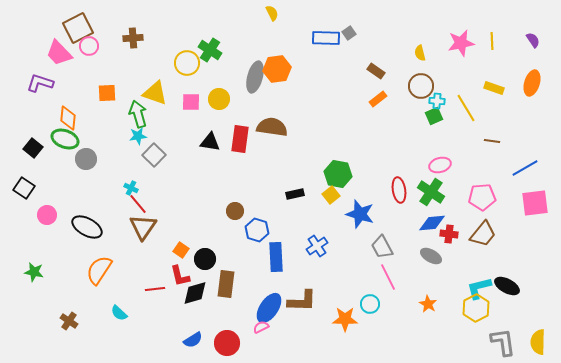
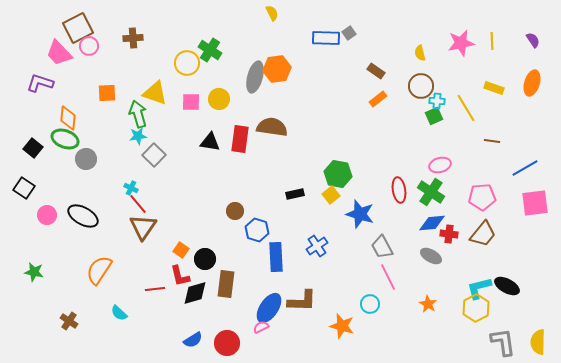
black ellipse at (87, 227): moved 4 px left, 11 px up
orange star at (345, 319): moved 3 px left, 7 px down; rotated 15 degrees clockwise
